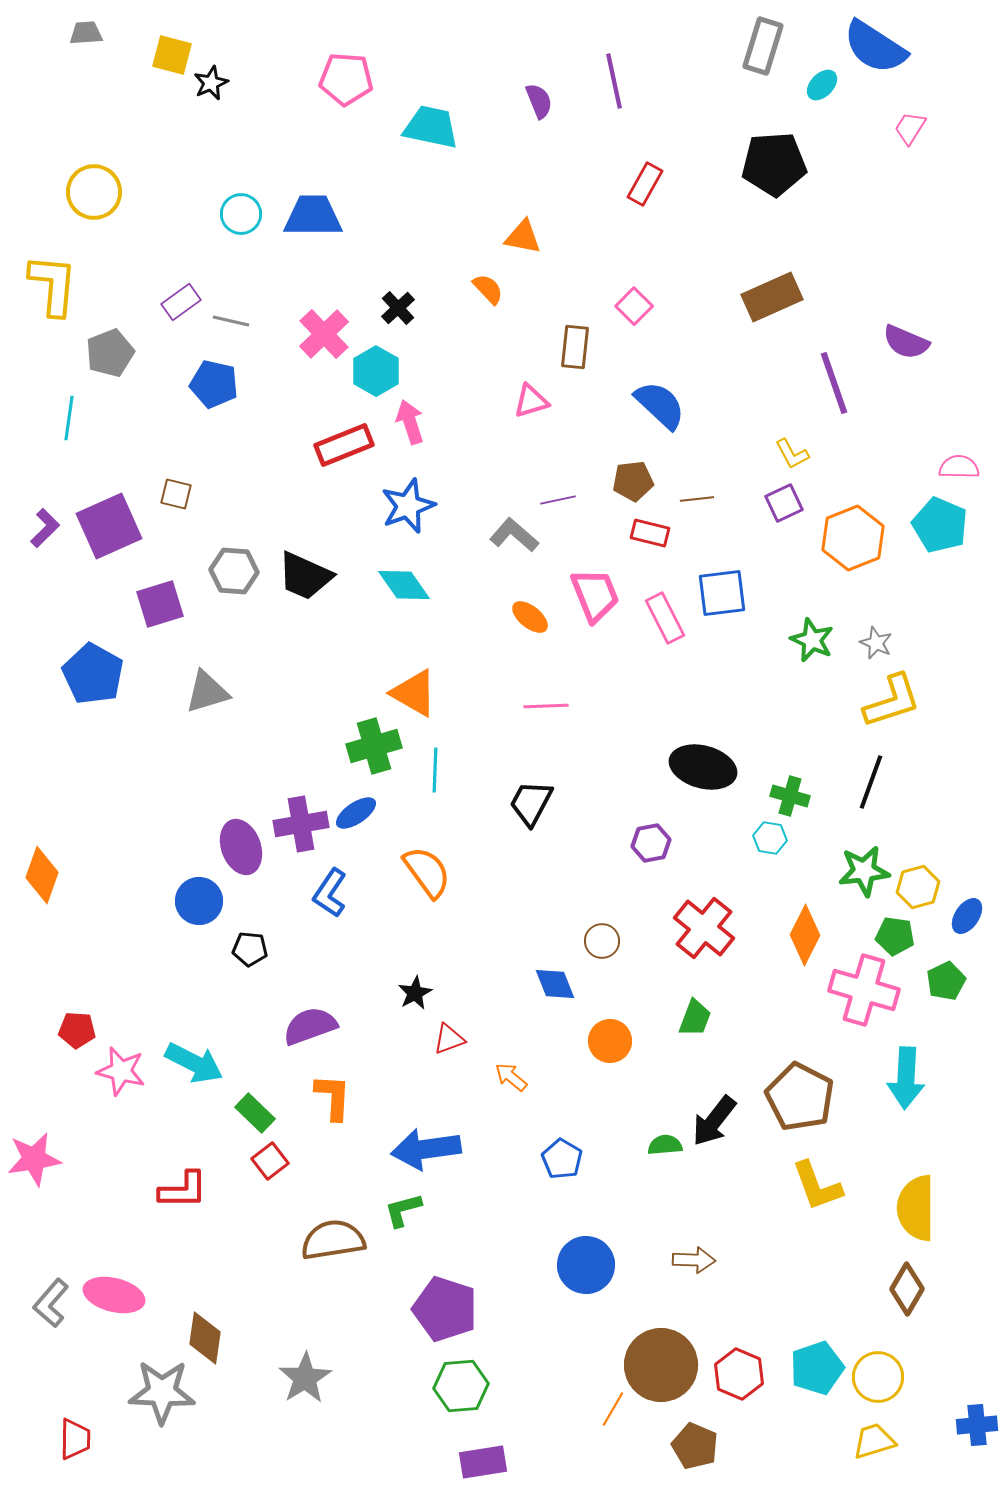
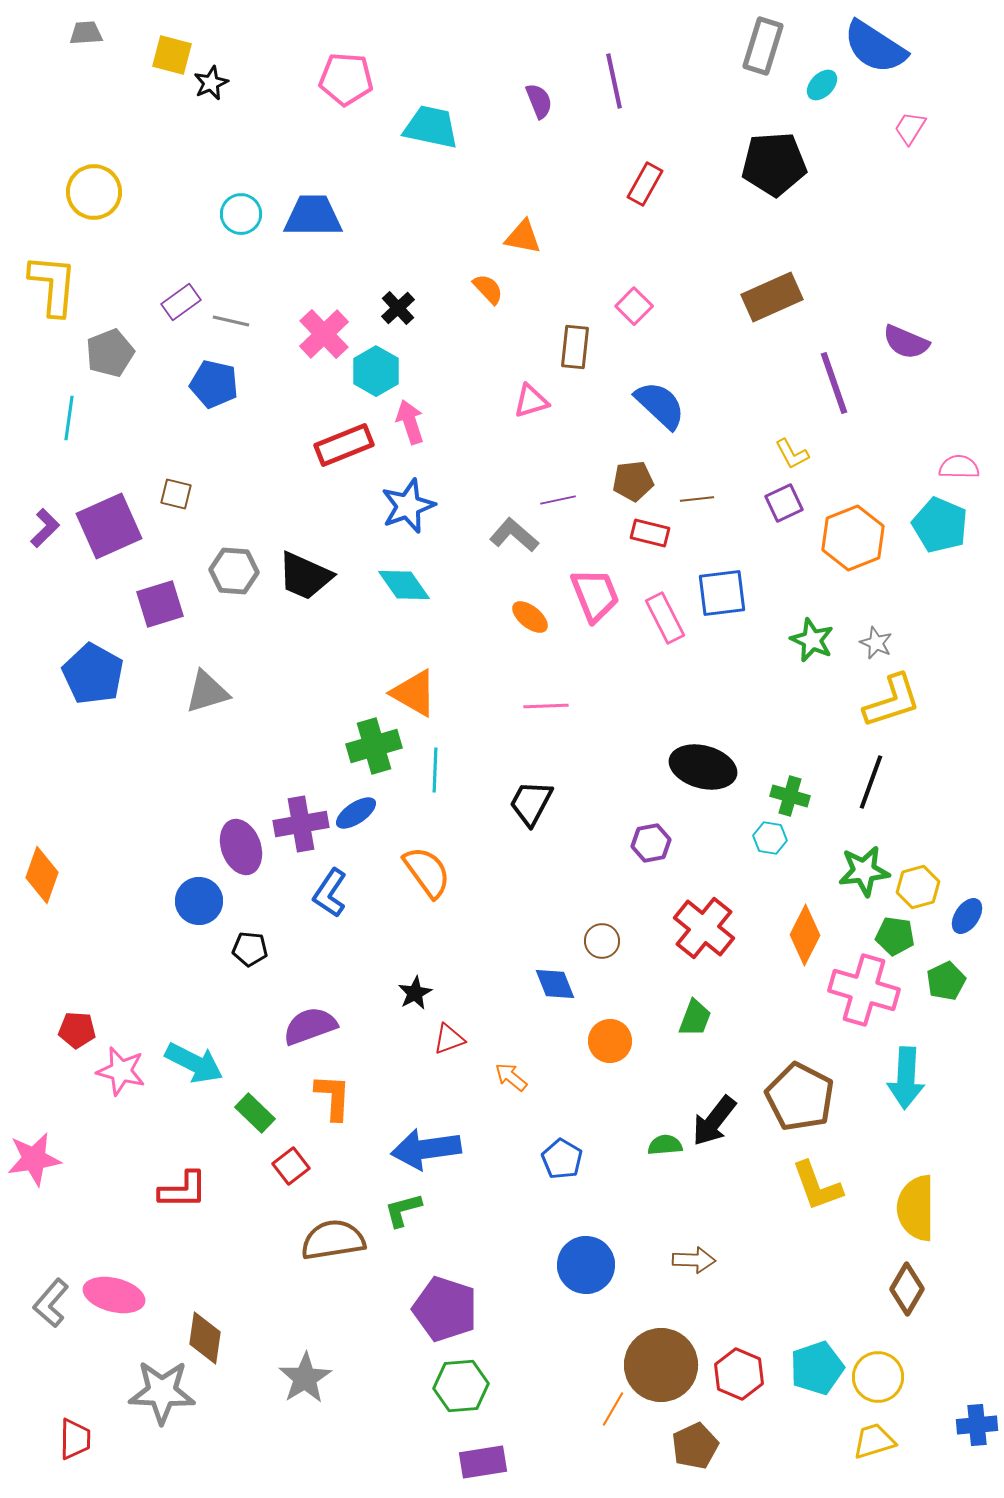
red square at (270, 1161): moved 21 px right, 5 px down
brown pentagon at (695, 1446): rotated 24 degrees clockwise
